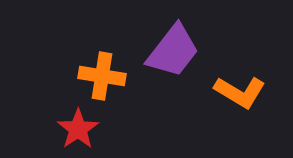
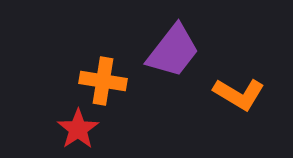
orange cross: moved 1 px right, 5 px down
orange L-shape: moved 1 px left, 2 px down
